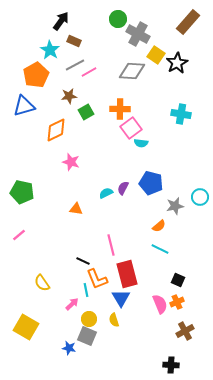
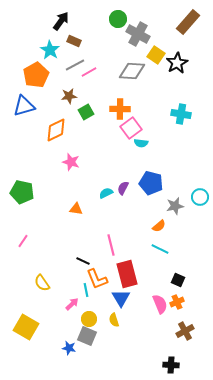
pink line at (19, 235): moved 4 px right, 6 px down; rotated 16 degrees counterclockwise
